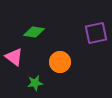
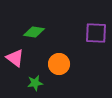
purple square: rotated 15 degrees clockwise
pink triangle: moved 1 px right, 1 px down
orange circle: moved 1 px left, 2 px down
